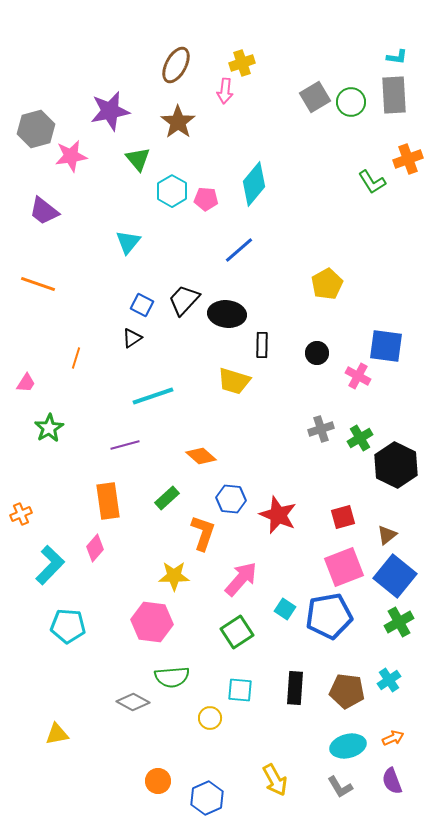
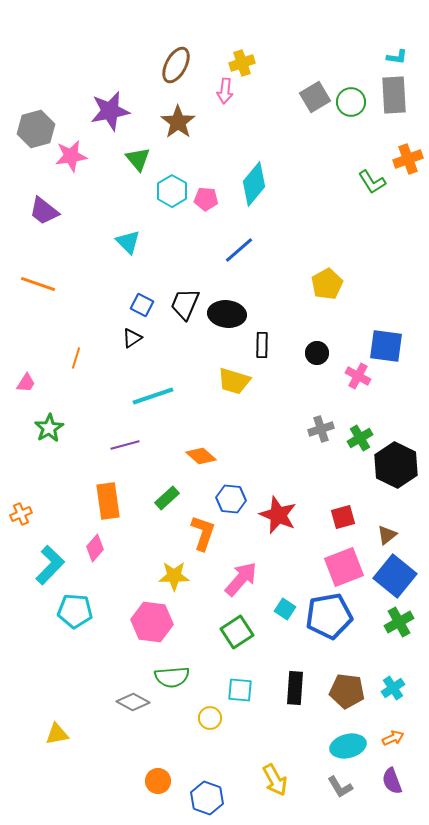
cyan triangle at (128, 242): rotated 24 degrees counterclockwise
black trapezoid at (184, 300): moved 1 px right, 4 px down; rotated 20 degrees counterclockwise
cyan pentagon at (68, 626): moved 7 px right, 15 px up
cyan cross at (389, 680): moved 4 px right, 8 px down
blue hexagon at (207, 798): rotated 16 degrees counterclockwise
